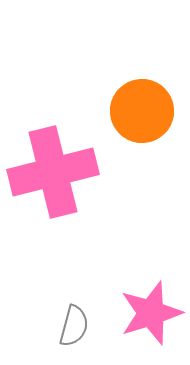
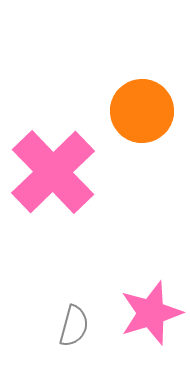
pink cross: rotated 30 degrees counterclockwise
